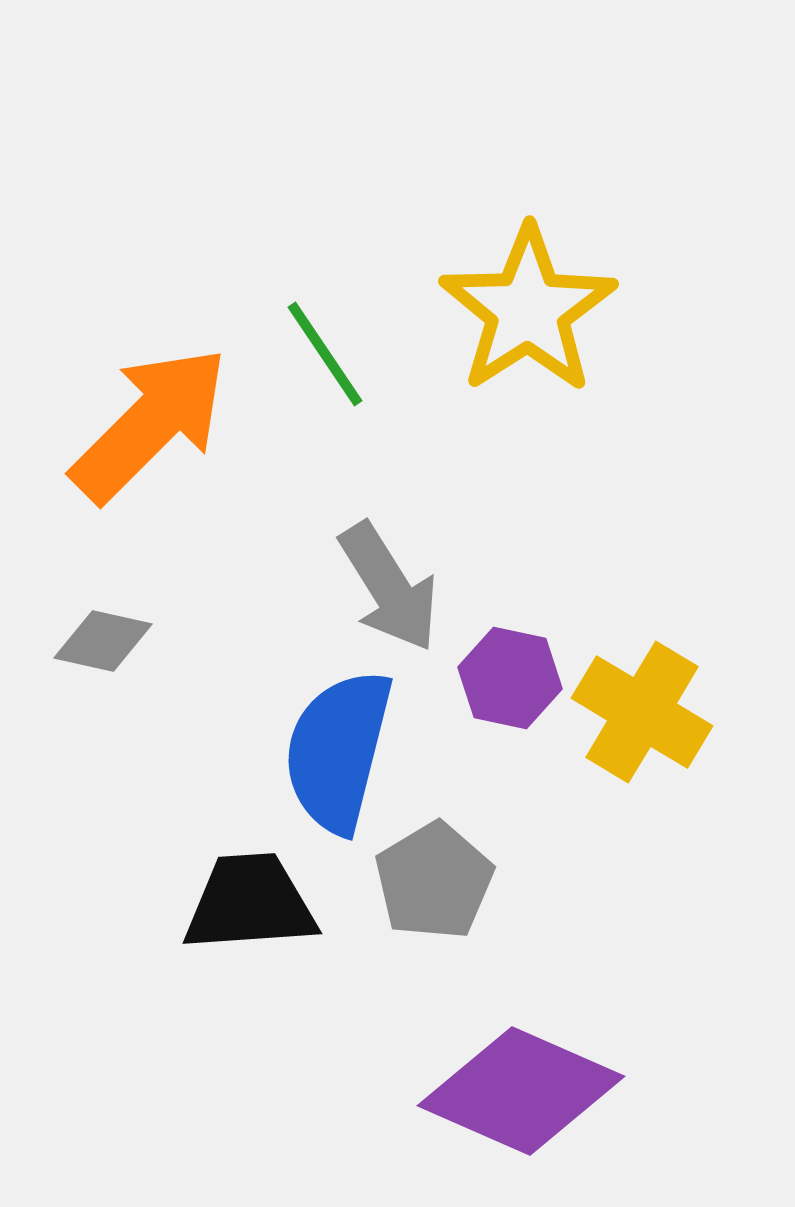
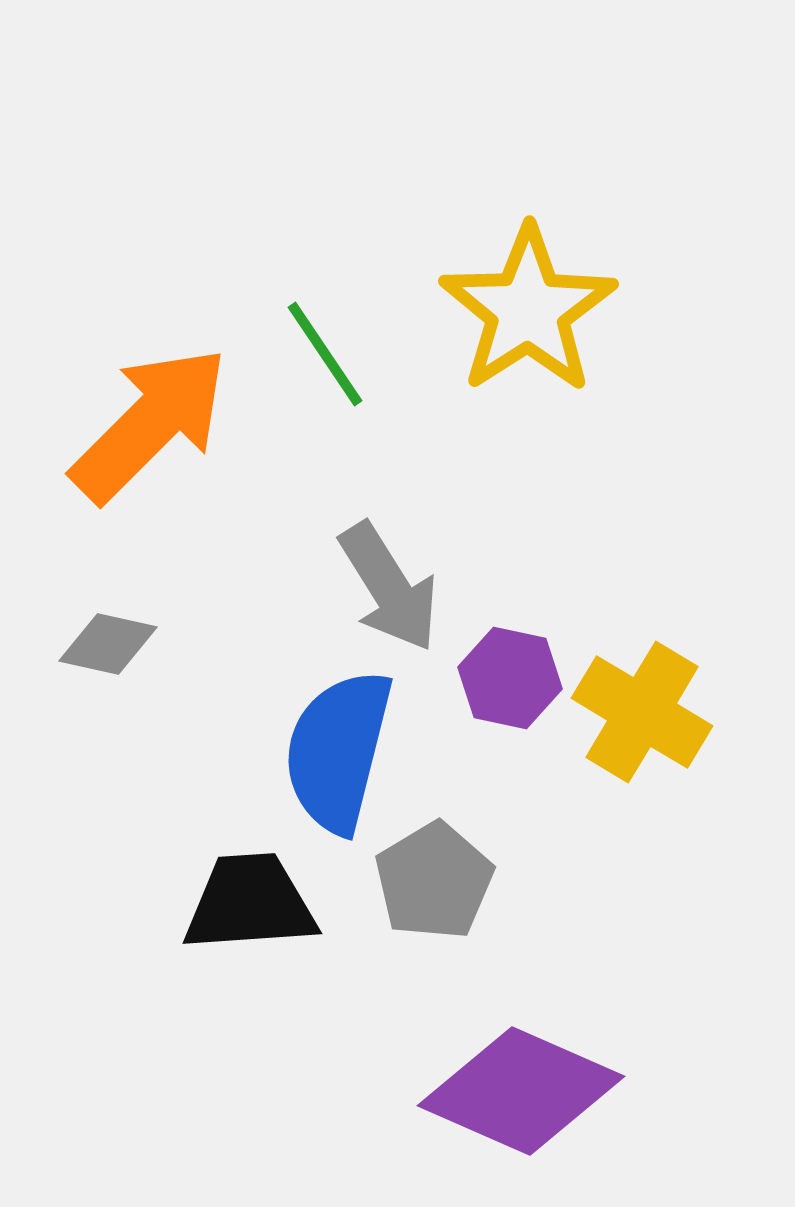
gray diamond: moved 5 px right, 3 px down
